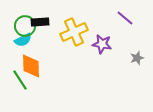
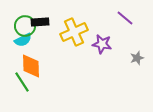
green line: moved 2 px right, 2 px down
